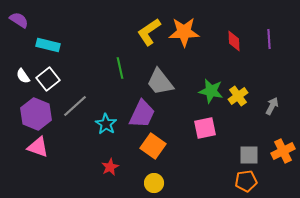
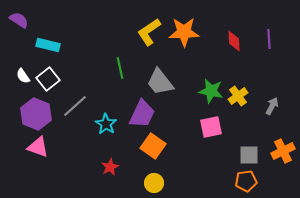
pink square: moved 6 px right, 1 px up
